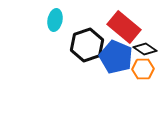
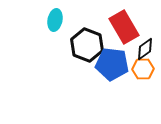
red rectangle: rotated 20 degrees clockwise
black hexagon: rotated 20 degrees counterclockwise
black diamond: rotated 70 degrees counterclockwise
blue pentagon: moved 4 px left, 7 px down; rotated 16 degrees counterclockwise
